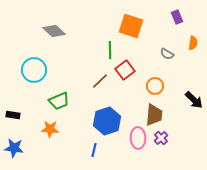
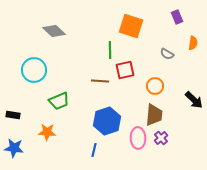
red square: rotated 24 degrees clockwise
brown line: rotated 48 degrees clockwise
orange star: moved 3 px left, 3 px down
